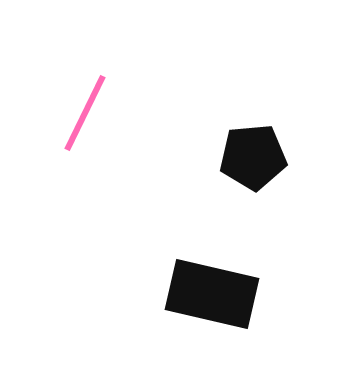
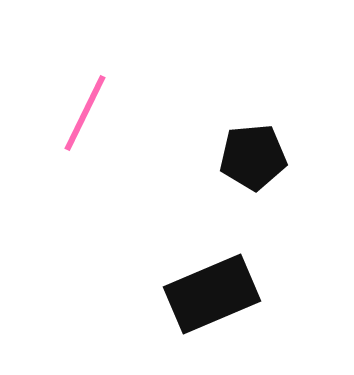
black rectangle: rotated 36 degrees counterclockwise
